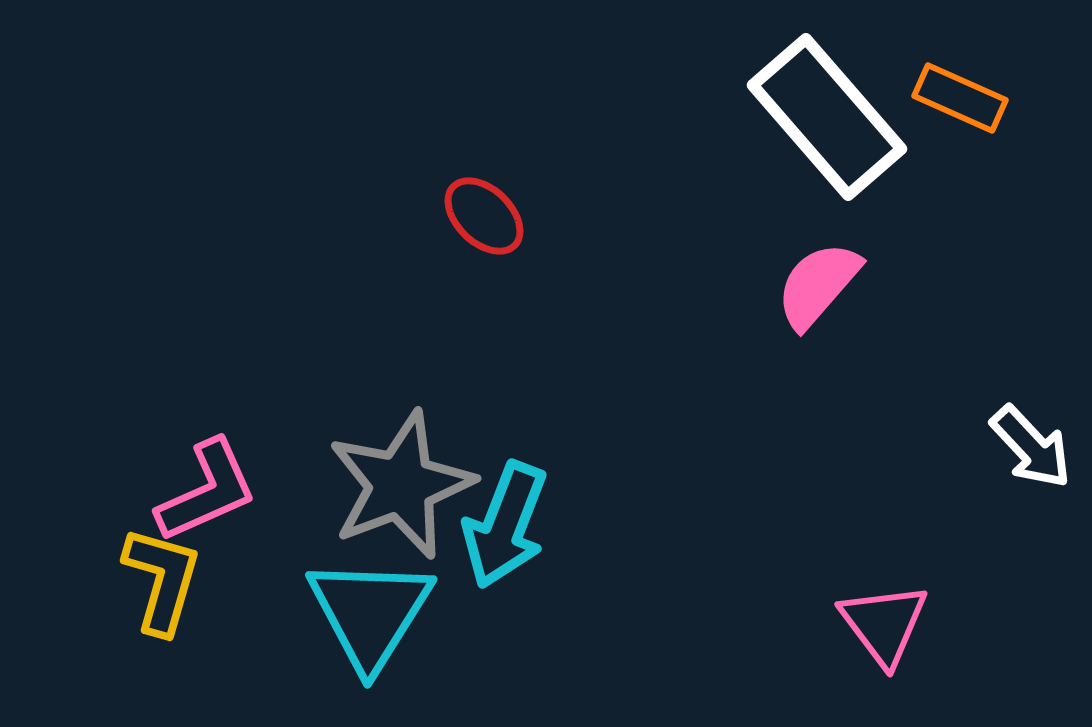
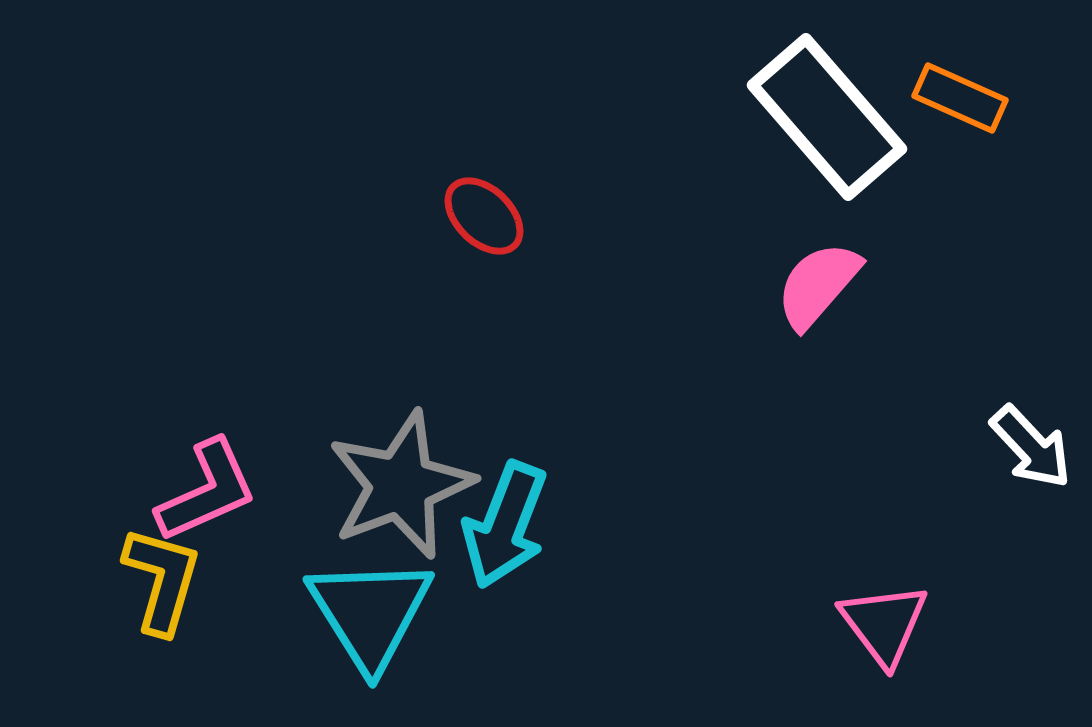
cyan triangle: rotated 4 degrees counterclockwise
